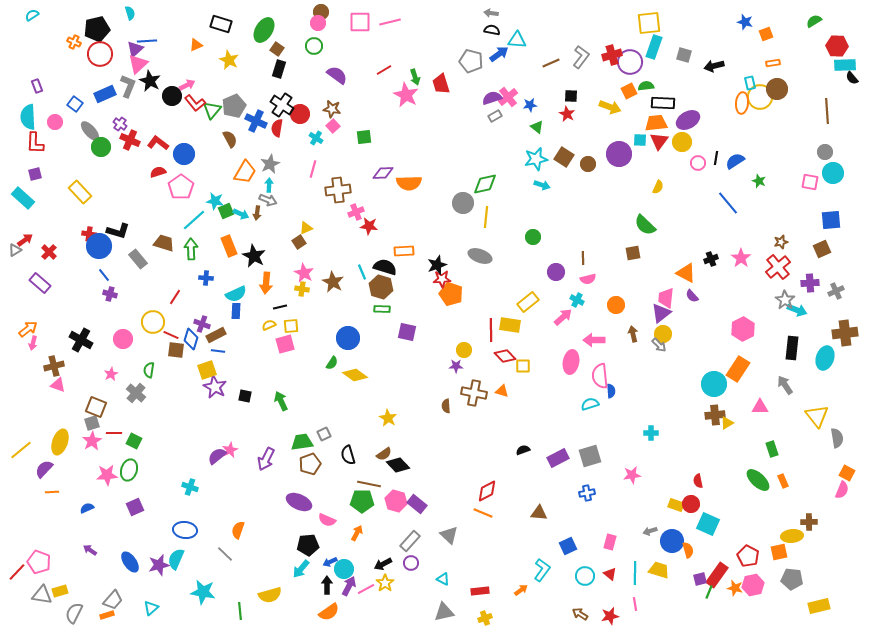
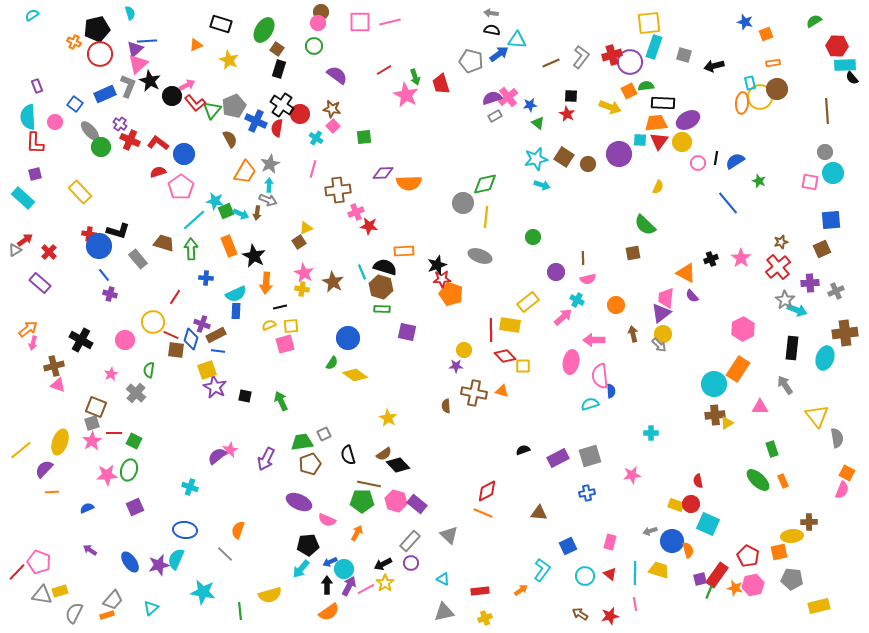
green triangle at (537, 127): moved 1 px right, 4 px up
pink circle at (123, 339): moved 2 px right, 1 px down
